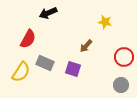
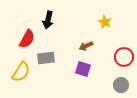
black arrow: moved 7 px down; rotated 54 degrees counterclockwise
yellow star: rotated 16 degrees clockwise
red semicircle: moved 1 px left
brown arrow: rotated 24 degrees clockwise
gray rectangle: moved 1 px right, 5 px up; rotated 30 degrees counterclockwise
purple square: moved 10 px right
